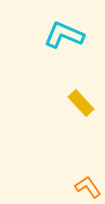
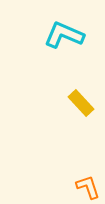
orange L-shape: rotated 16 degrees clockwise
